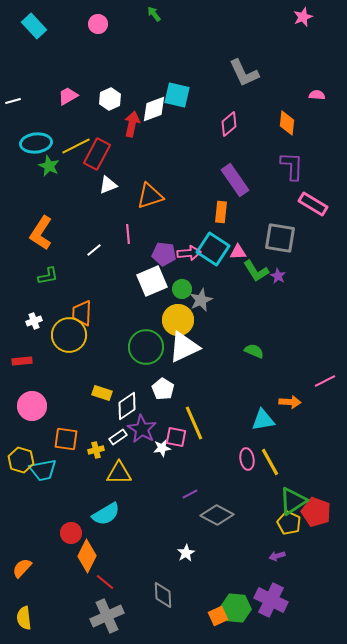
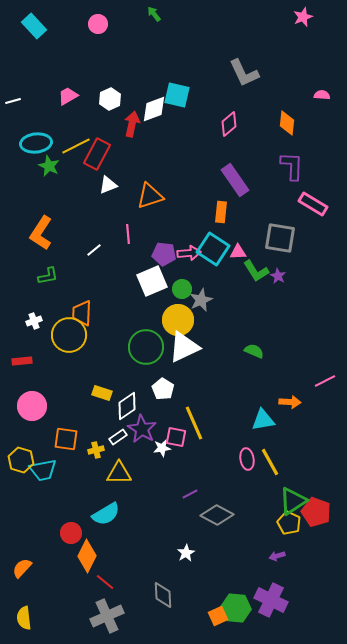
pink semicircle at (317, 95): moved 5 px right
